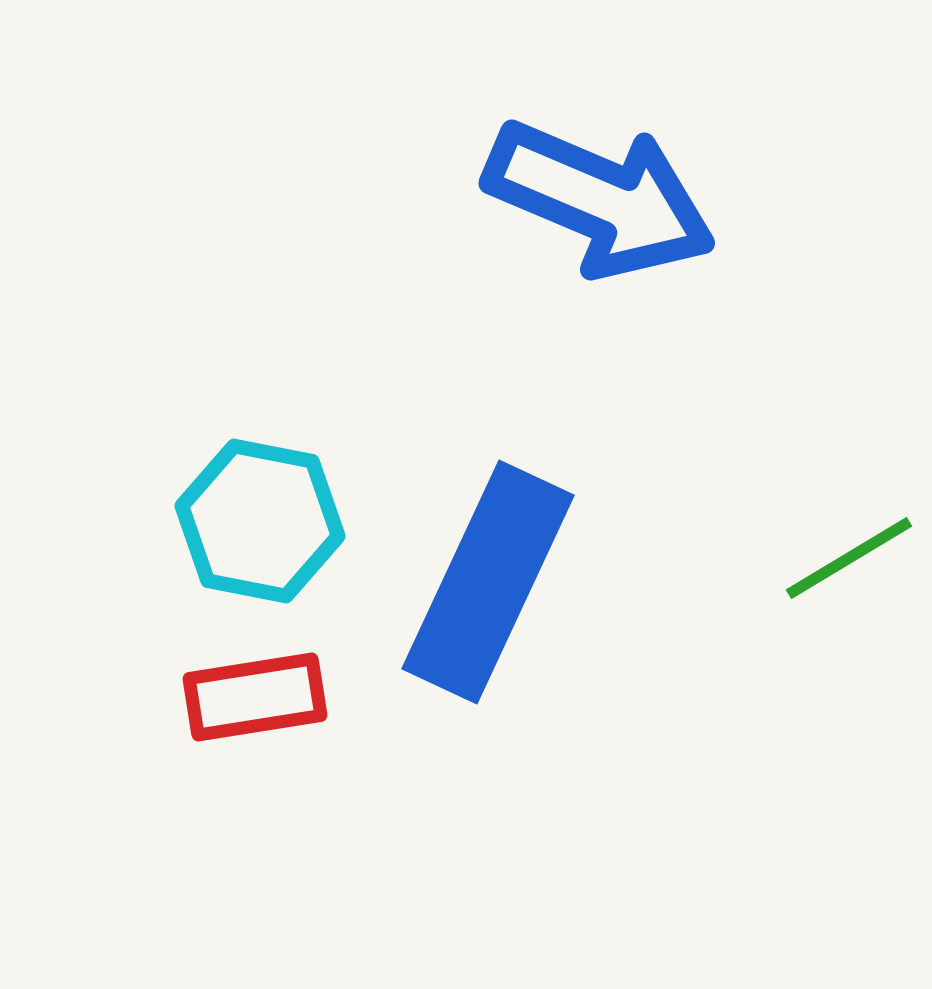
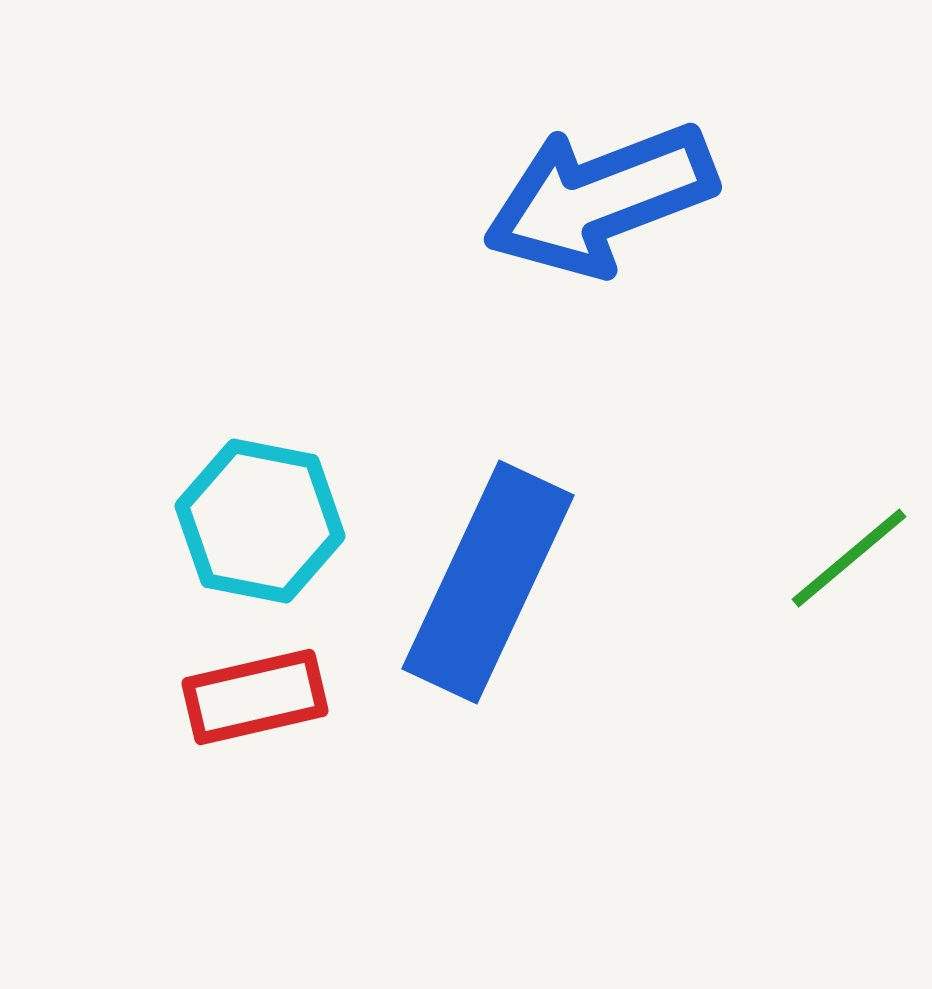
blue arrow: rotated 136 degrees clockwise
green line: rotated 9 degrees counterclockwise
red rectangle: rotated 4 degrees counterclockwise
